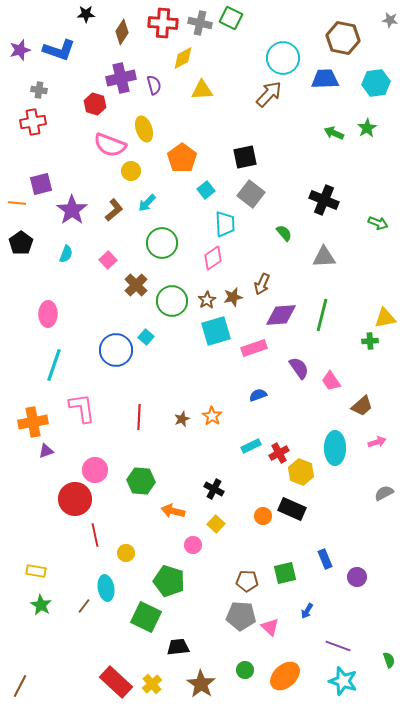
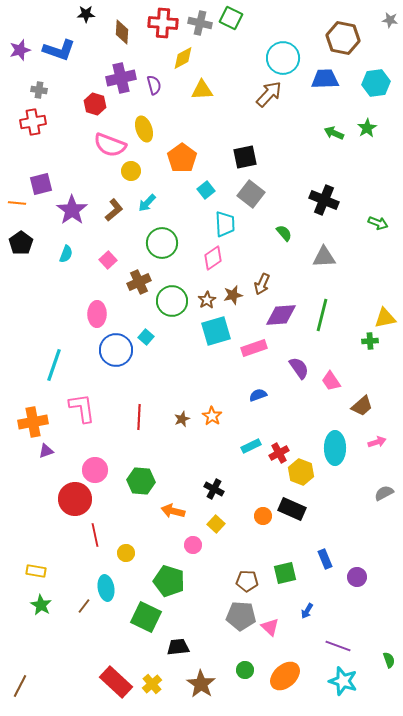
brown diamond at (122, 32): rotated 30 degrees counterclockwise
brown cross at (136, 285): moved 3 px right, 3 px up; rotated 20 degrees clockwise
brown star at (233, 297): moved 2 px up
pink ellipse at (48, 314): moved 49 px right
